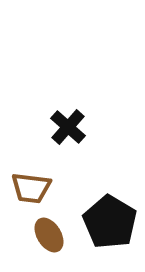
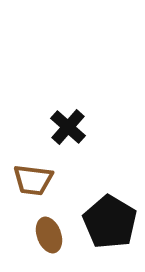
brown trapezoid: moved 2 px right, 8 px up
brown ellipse: rotated 12 degrees clockwise
